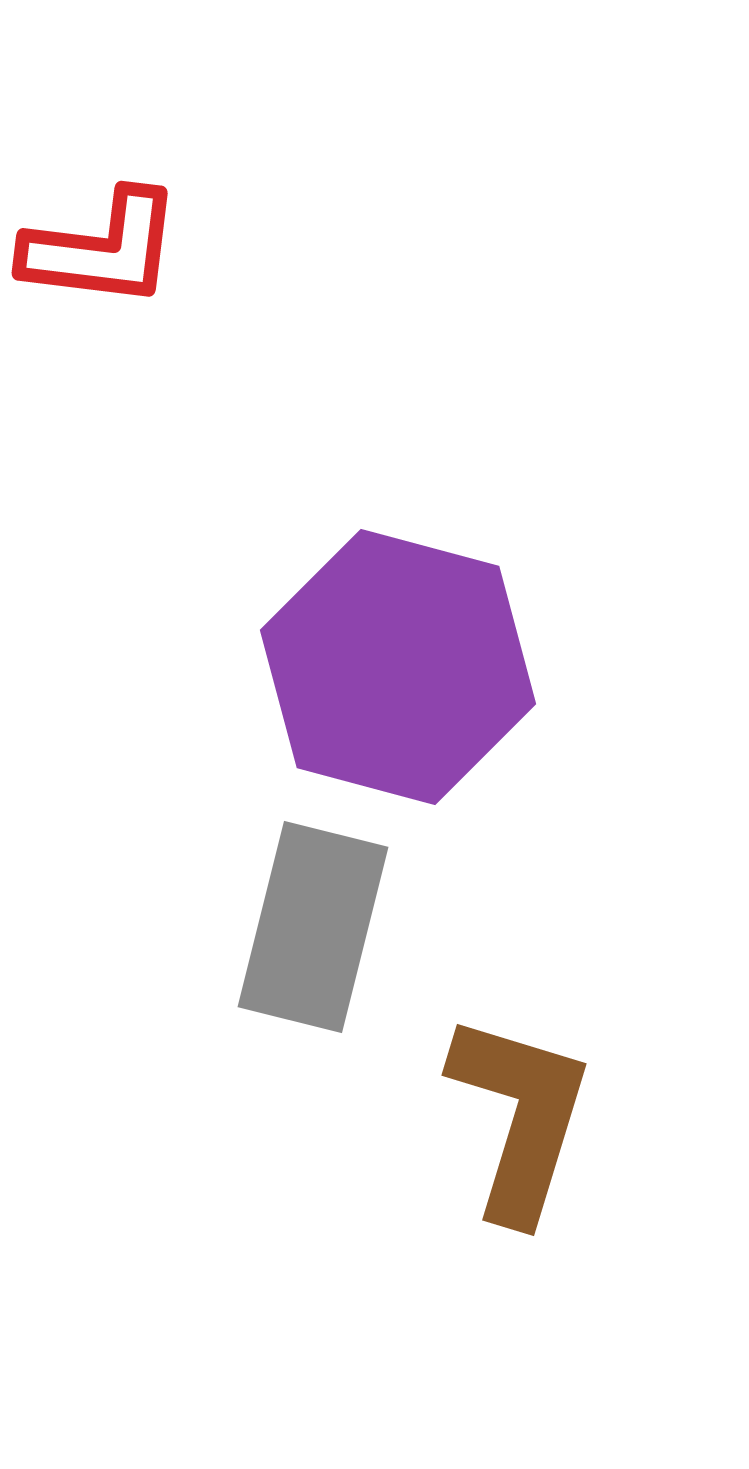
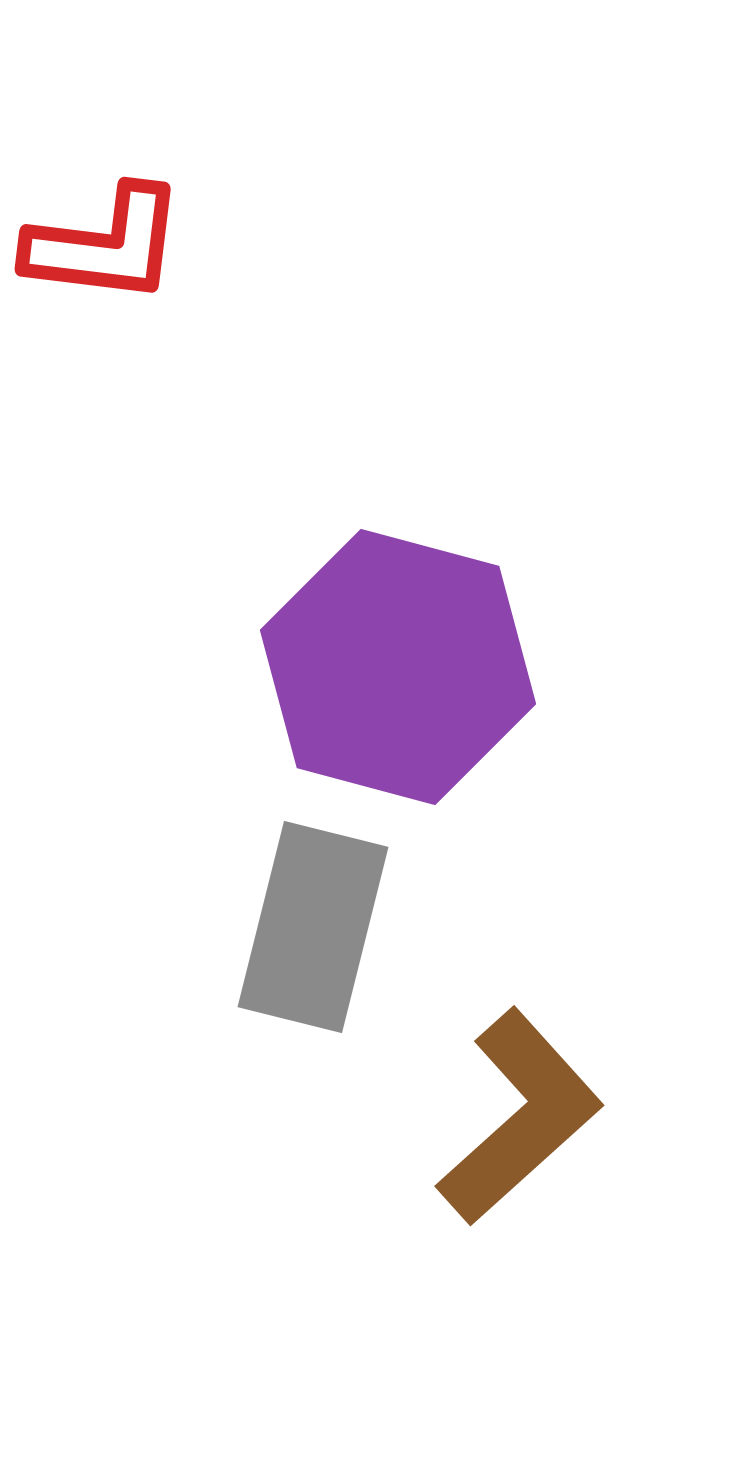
red L-shape: moved 3 px right, 4 px up
brown L-shape: rotated 31 degrees clockwise
